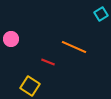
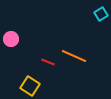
orange line: moved 9 px down
